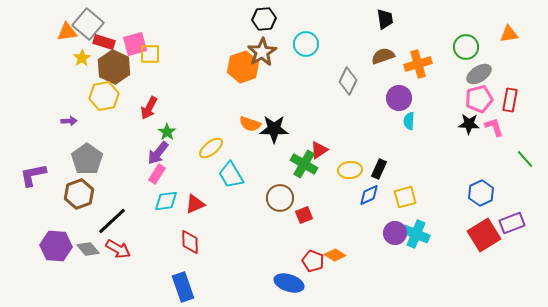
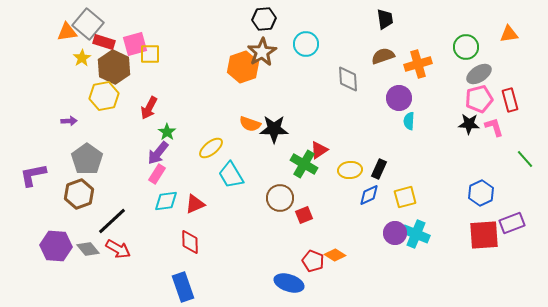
gray diamond at (348, 81): moved 2 px up; rotated 28 degrees counterclockwise
red rectangle at (510, 100): rotated 25 degrees counterclockwise
red square at (484, 235): rotated 28 degrees clockwise
